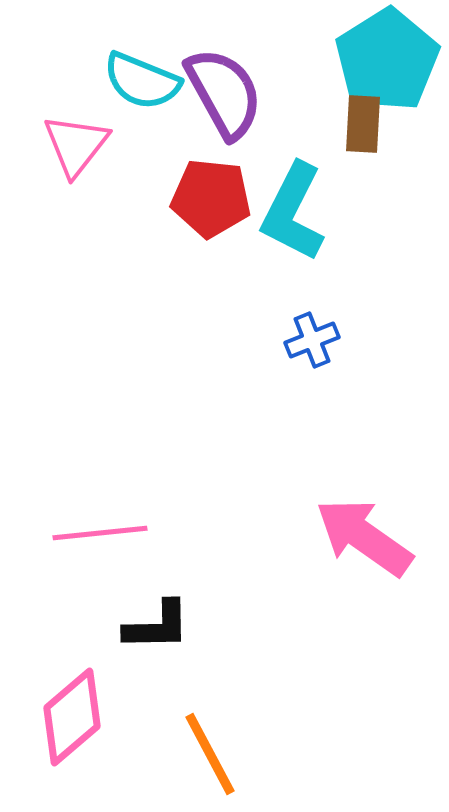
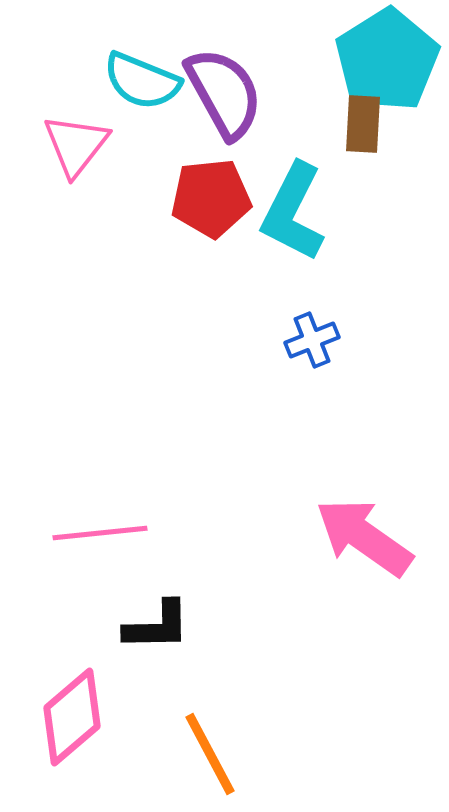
red pentagon: rotated 12 degrees counterclockwise
